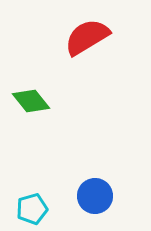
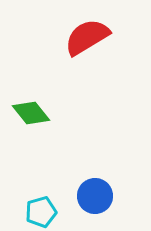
green diamond: moved 12 px down
cyan pentagon: moved 9 px right, 3 px down
